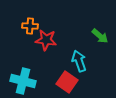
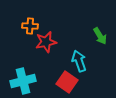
green arrow: rotated 18 degrees clockwise
red star: moved 2 px down; rotated 20 degrees counterclockwise
cyan cross: rotated 30 degrees counterclockwise
